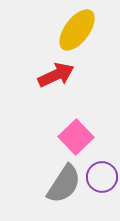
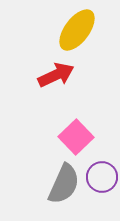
gray semicircle: rotated 9 degrees counterclockwise
